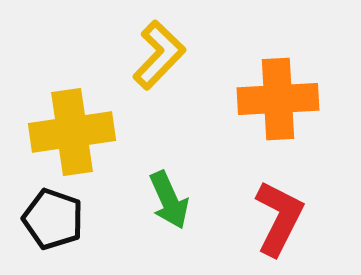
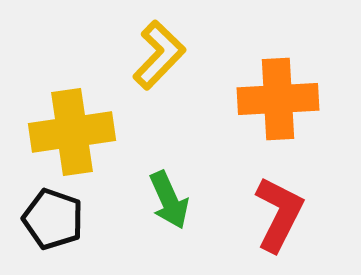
red L-shape: moved 4 px up
